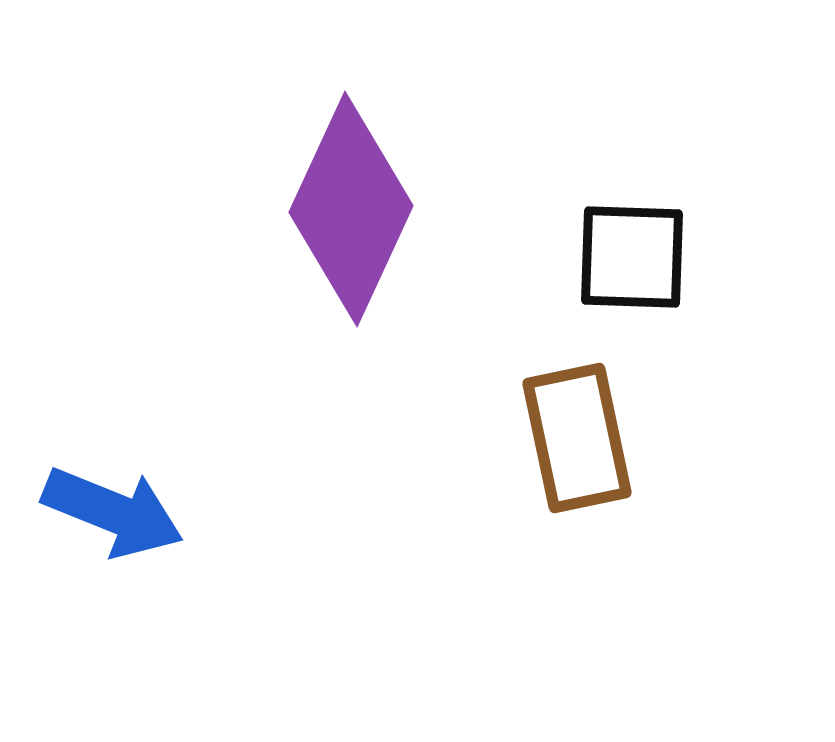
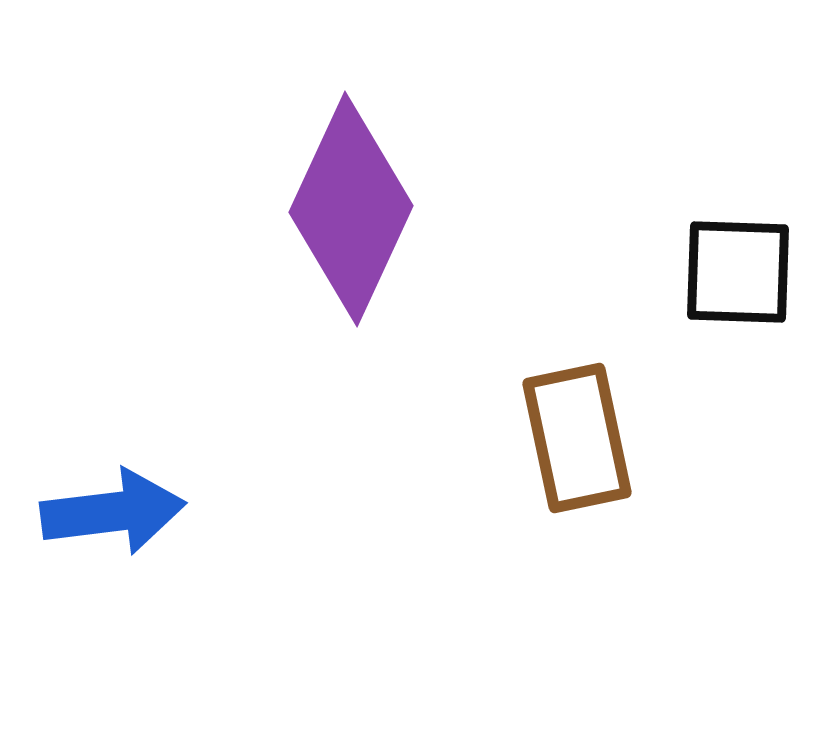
black square: moved 106 px right, 15 px down
blue arrow: rotated 29 degrees counterclockwise
